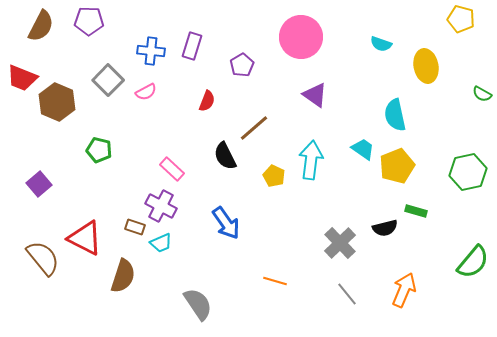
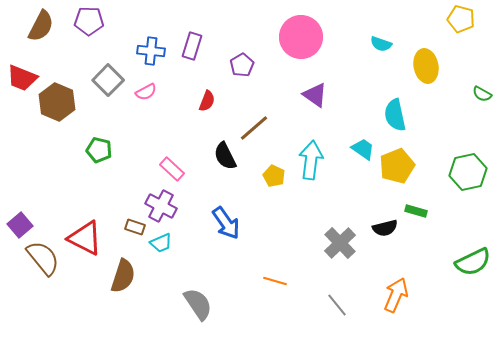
purple square at (39, 184): moved 19 px left, 41 px down
green semicircle at (473, 262): rotated 24 degrees clockwise
orange arrow at (404, 290): moved 8 px left, 5 px down
gray line at (347, 294): moved 10 px left, 11 px down
